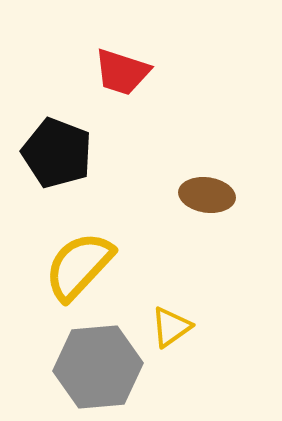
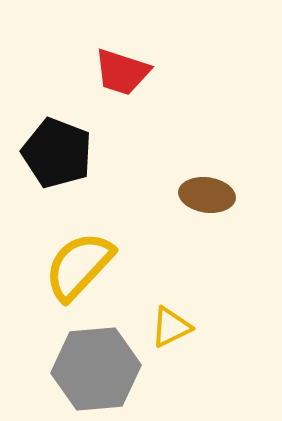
yellow triangle: rotated 9 degrees clockwise
gray hexagon: moved 2 px left, 2 px down
